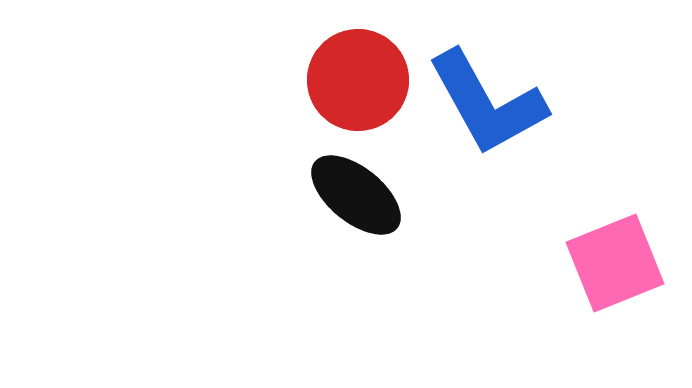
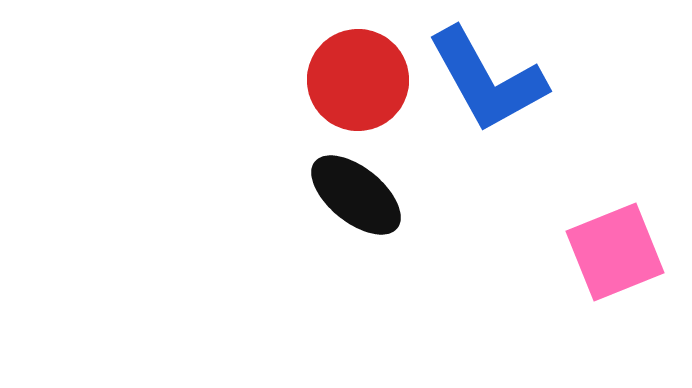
blue L-shape: moved 23 px up
pink square: moved 11 px up
